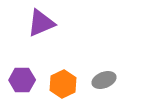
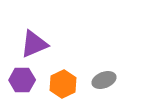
purple triangle: moved 7 px left, 21 px down
